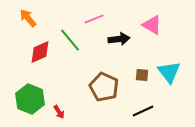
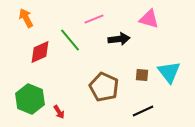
orange arrow: moved 2 px left; rotated 12 degrees clockwise
pink triangle: moved 3 px left, 6 px up; rotated 15 degrees counterclockwise
